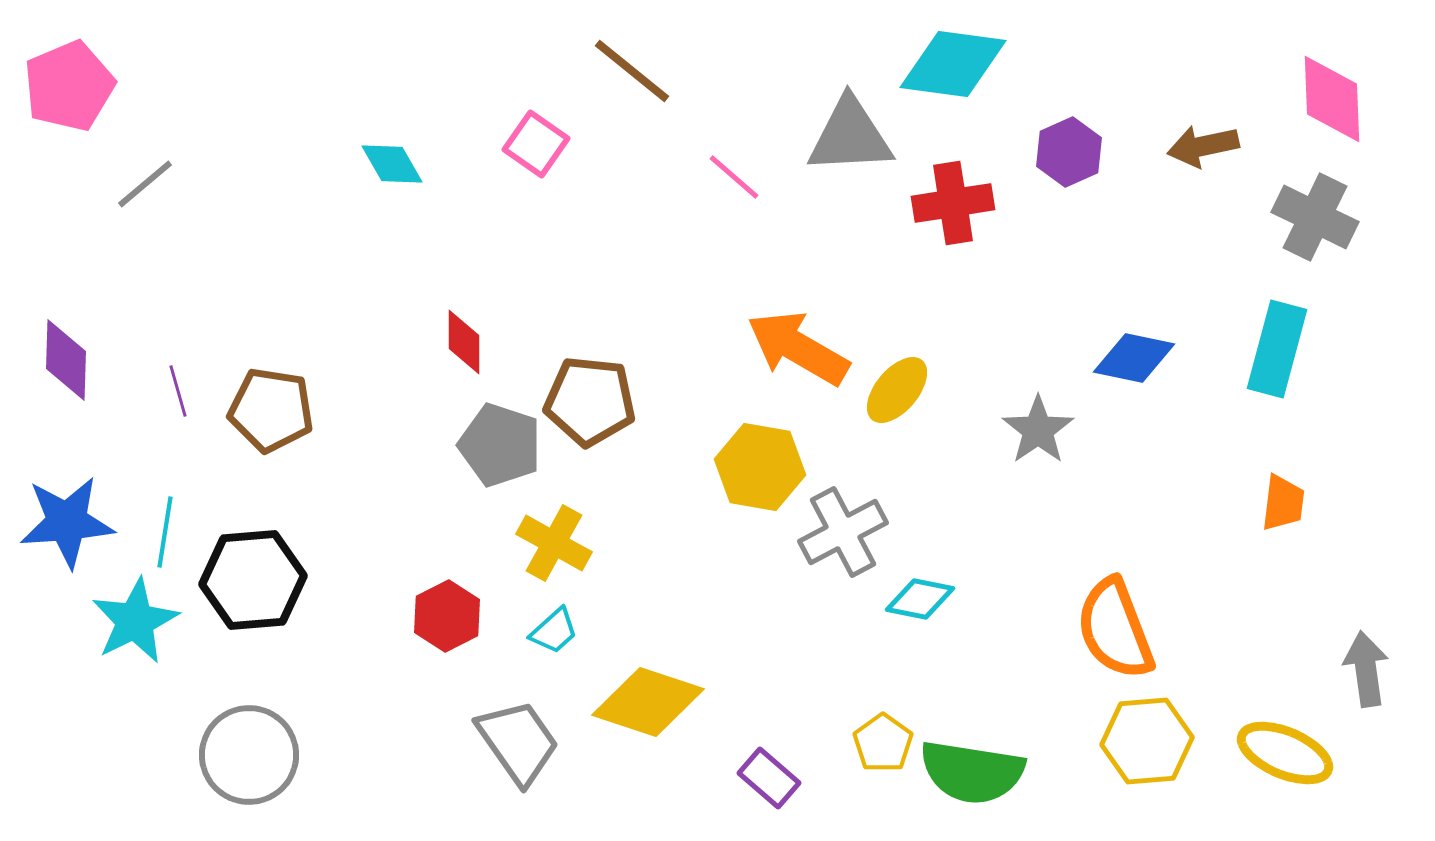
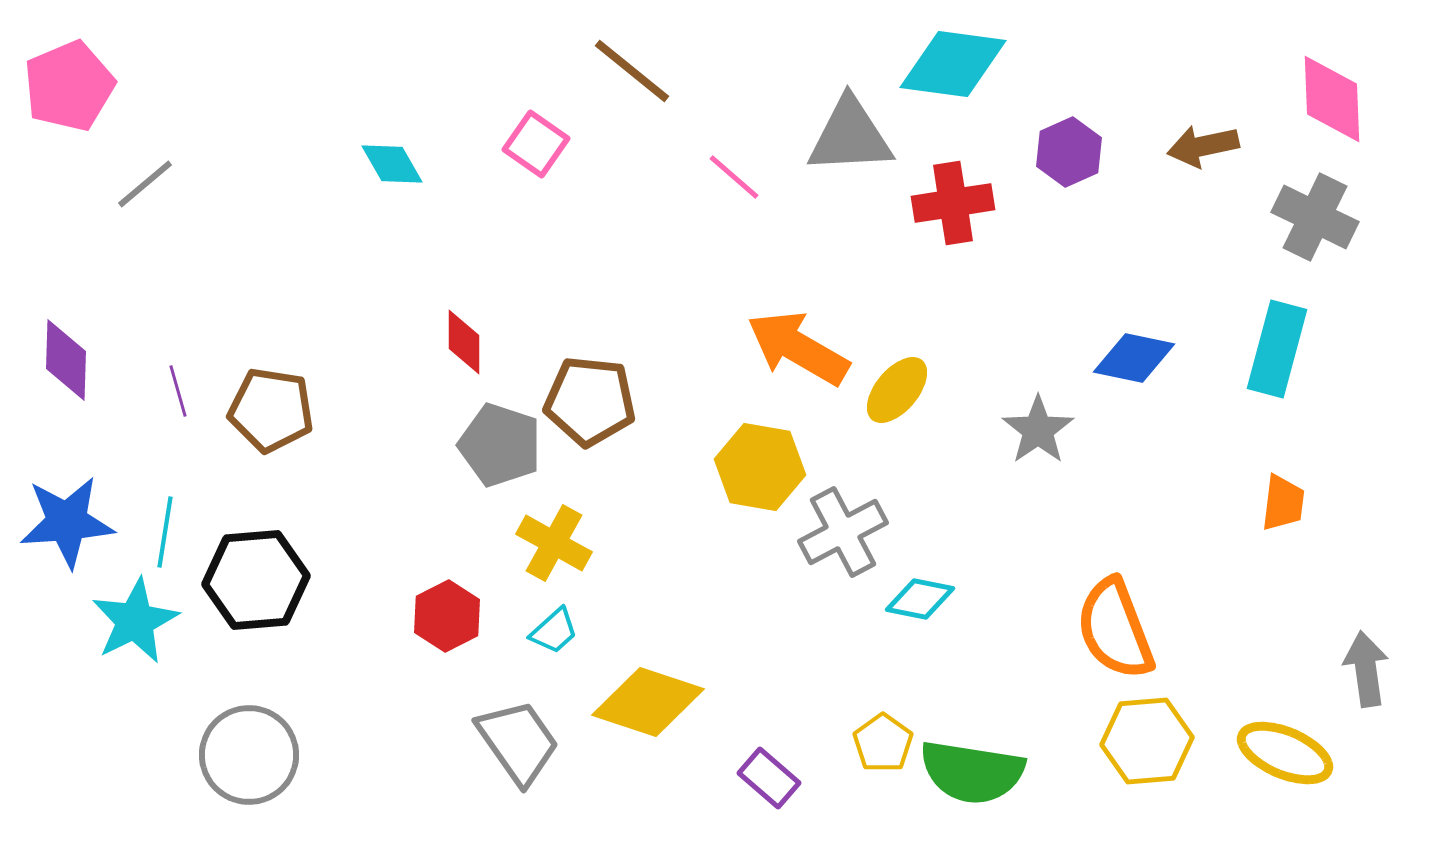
black hexagon at (253, 580): moved 3 px right
